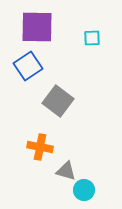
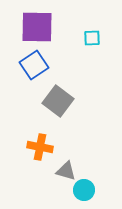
blue square: moved 6 px right, 1 px up
